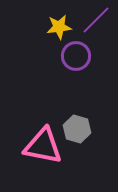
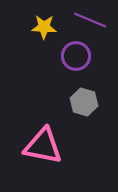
purple line: moved 6 px left; rotated 68 degrees clockwise
yellow star: moved 15 px left; rotated 10 degrees clockwise
gray hexagon: moved 7 px right, 27 px up
